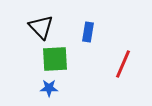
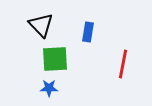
black triangle: moved 2 px up
red line: rotated 12 degrees counterclockwise
